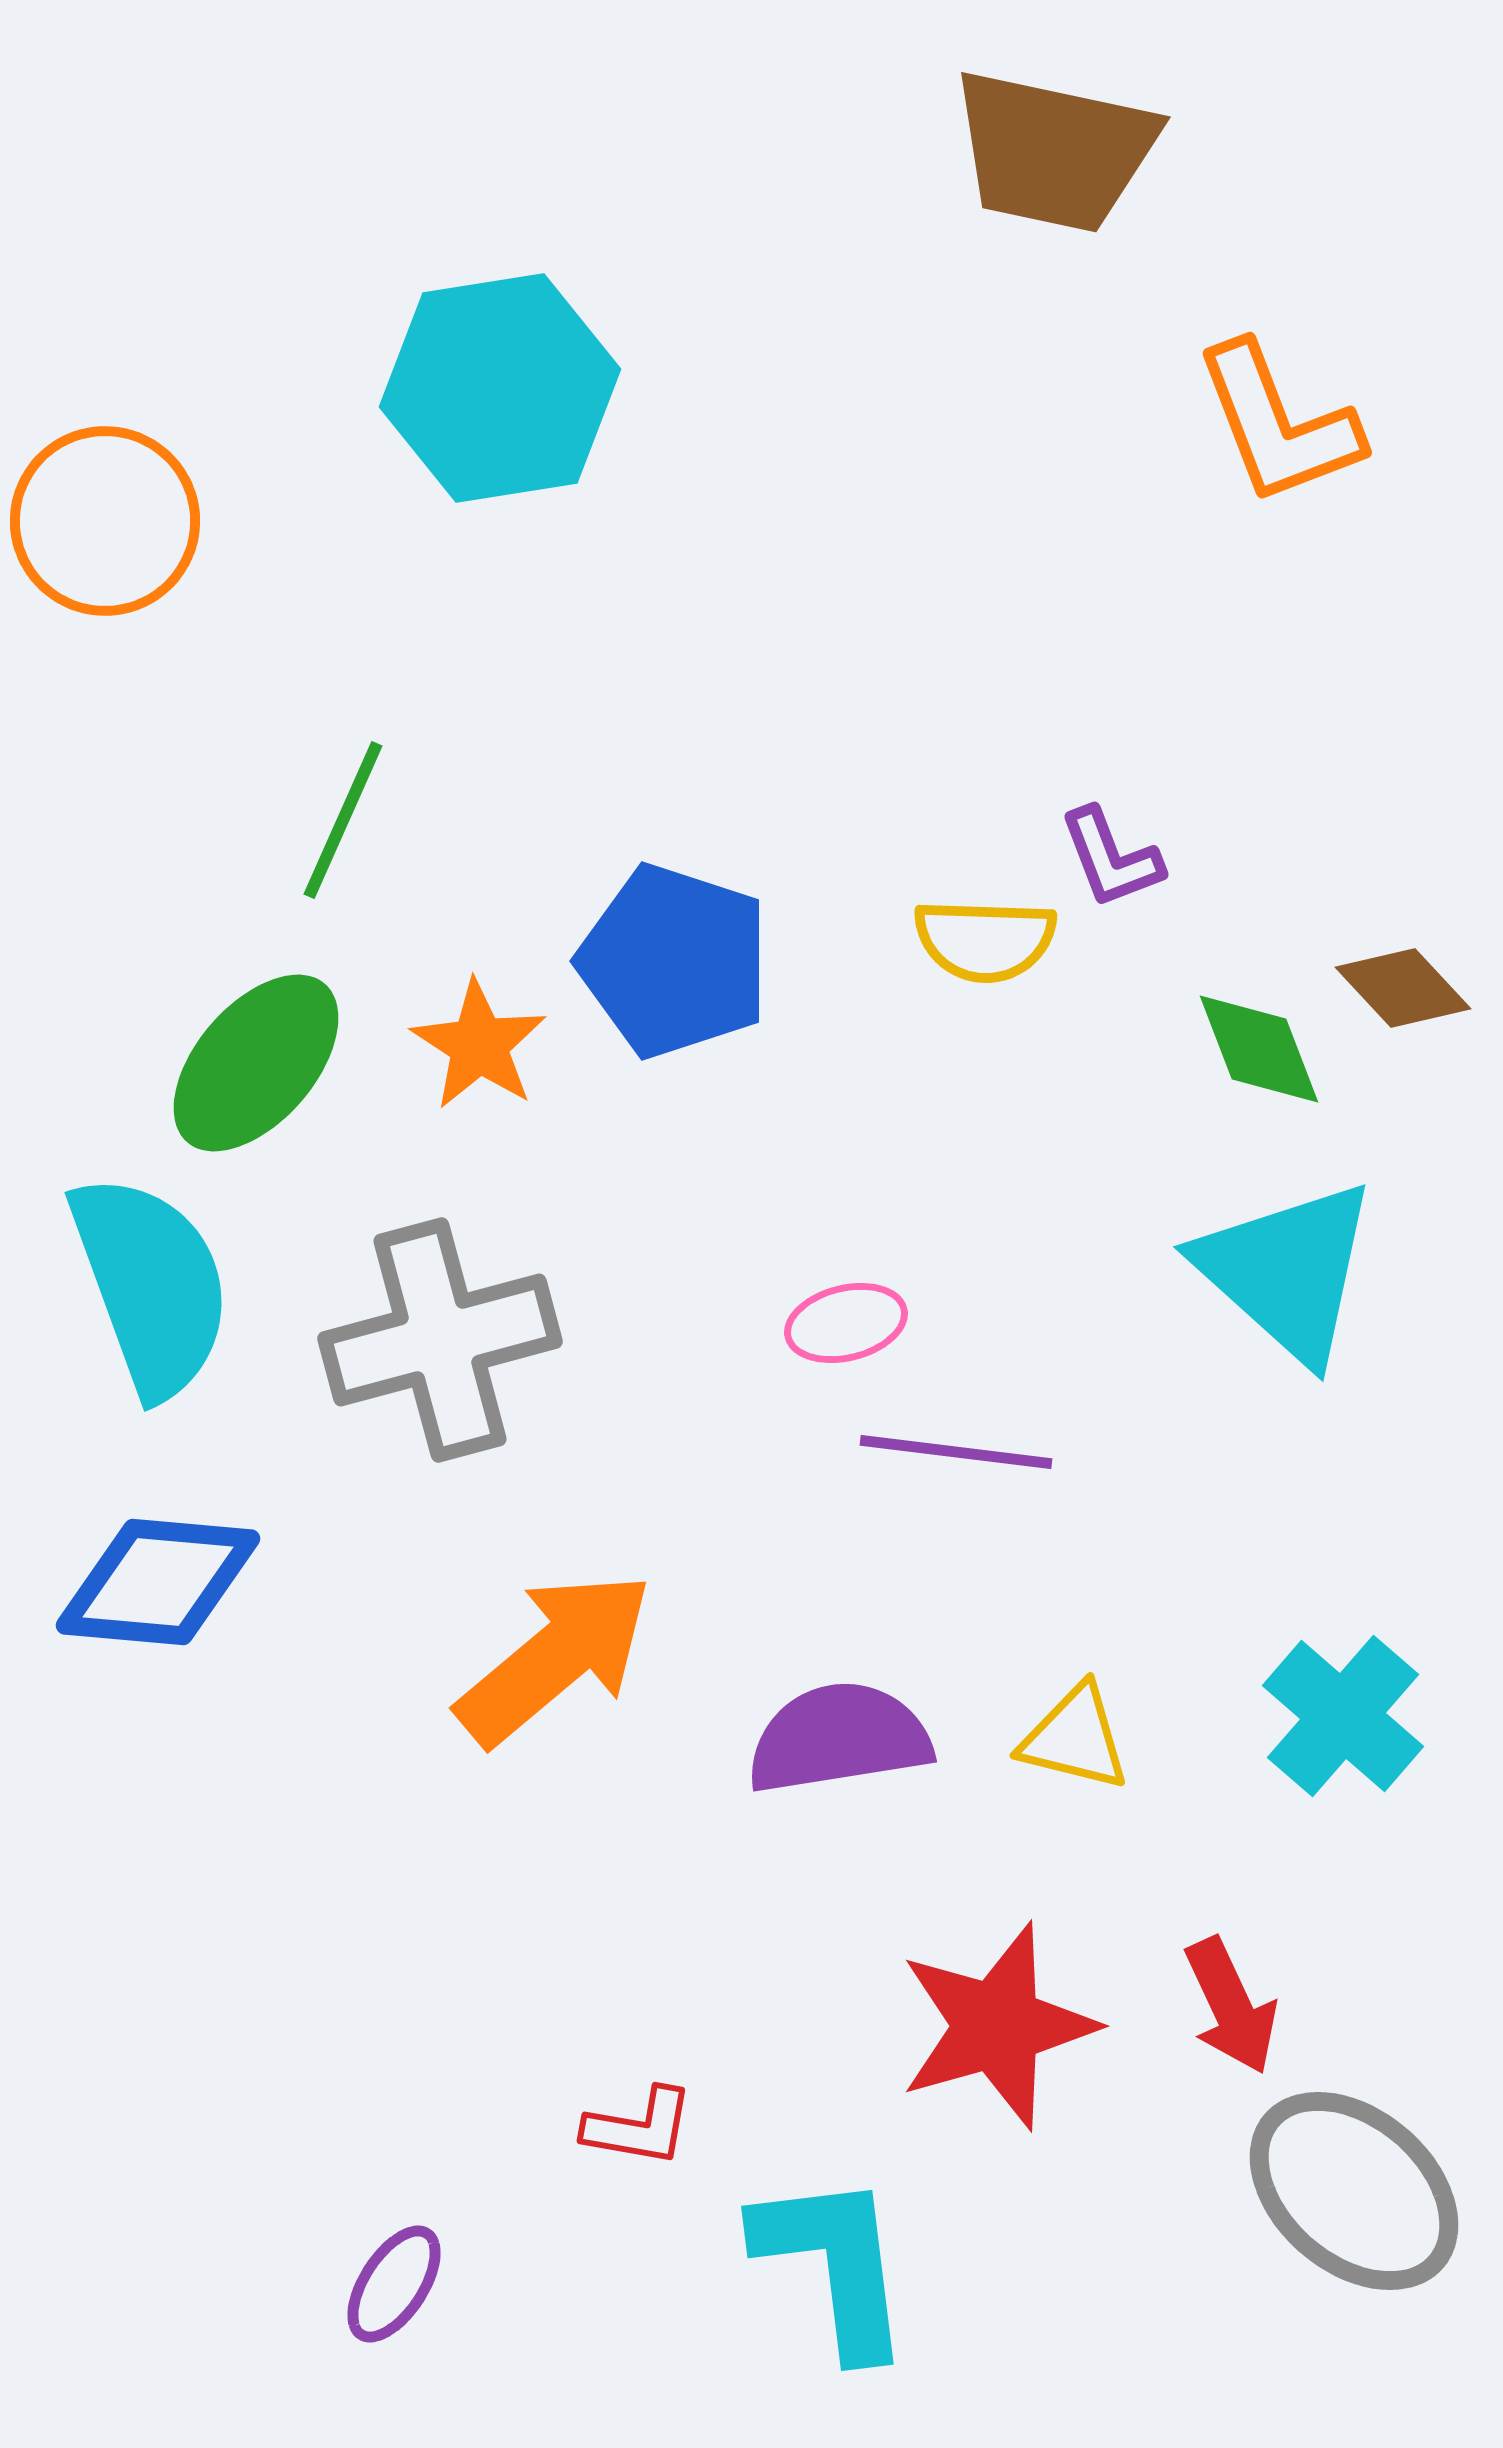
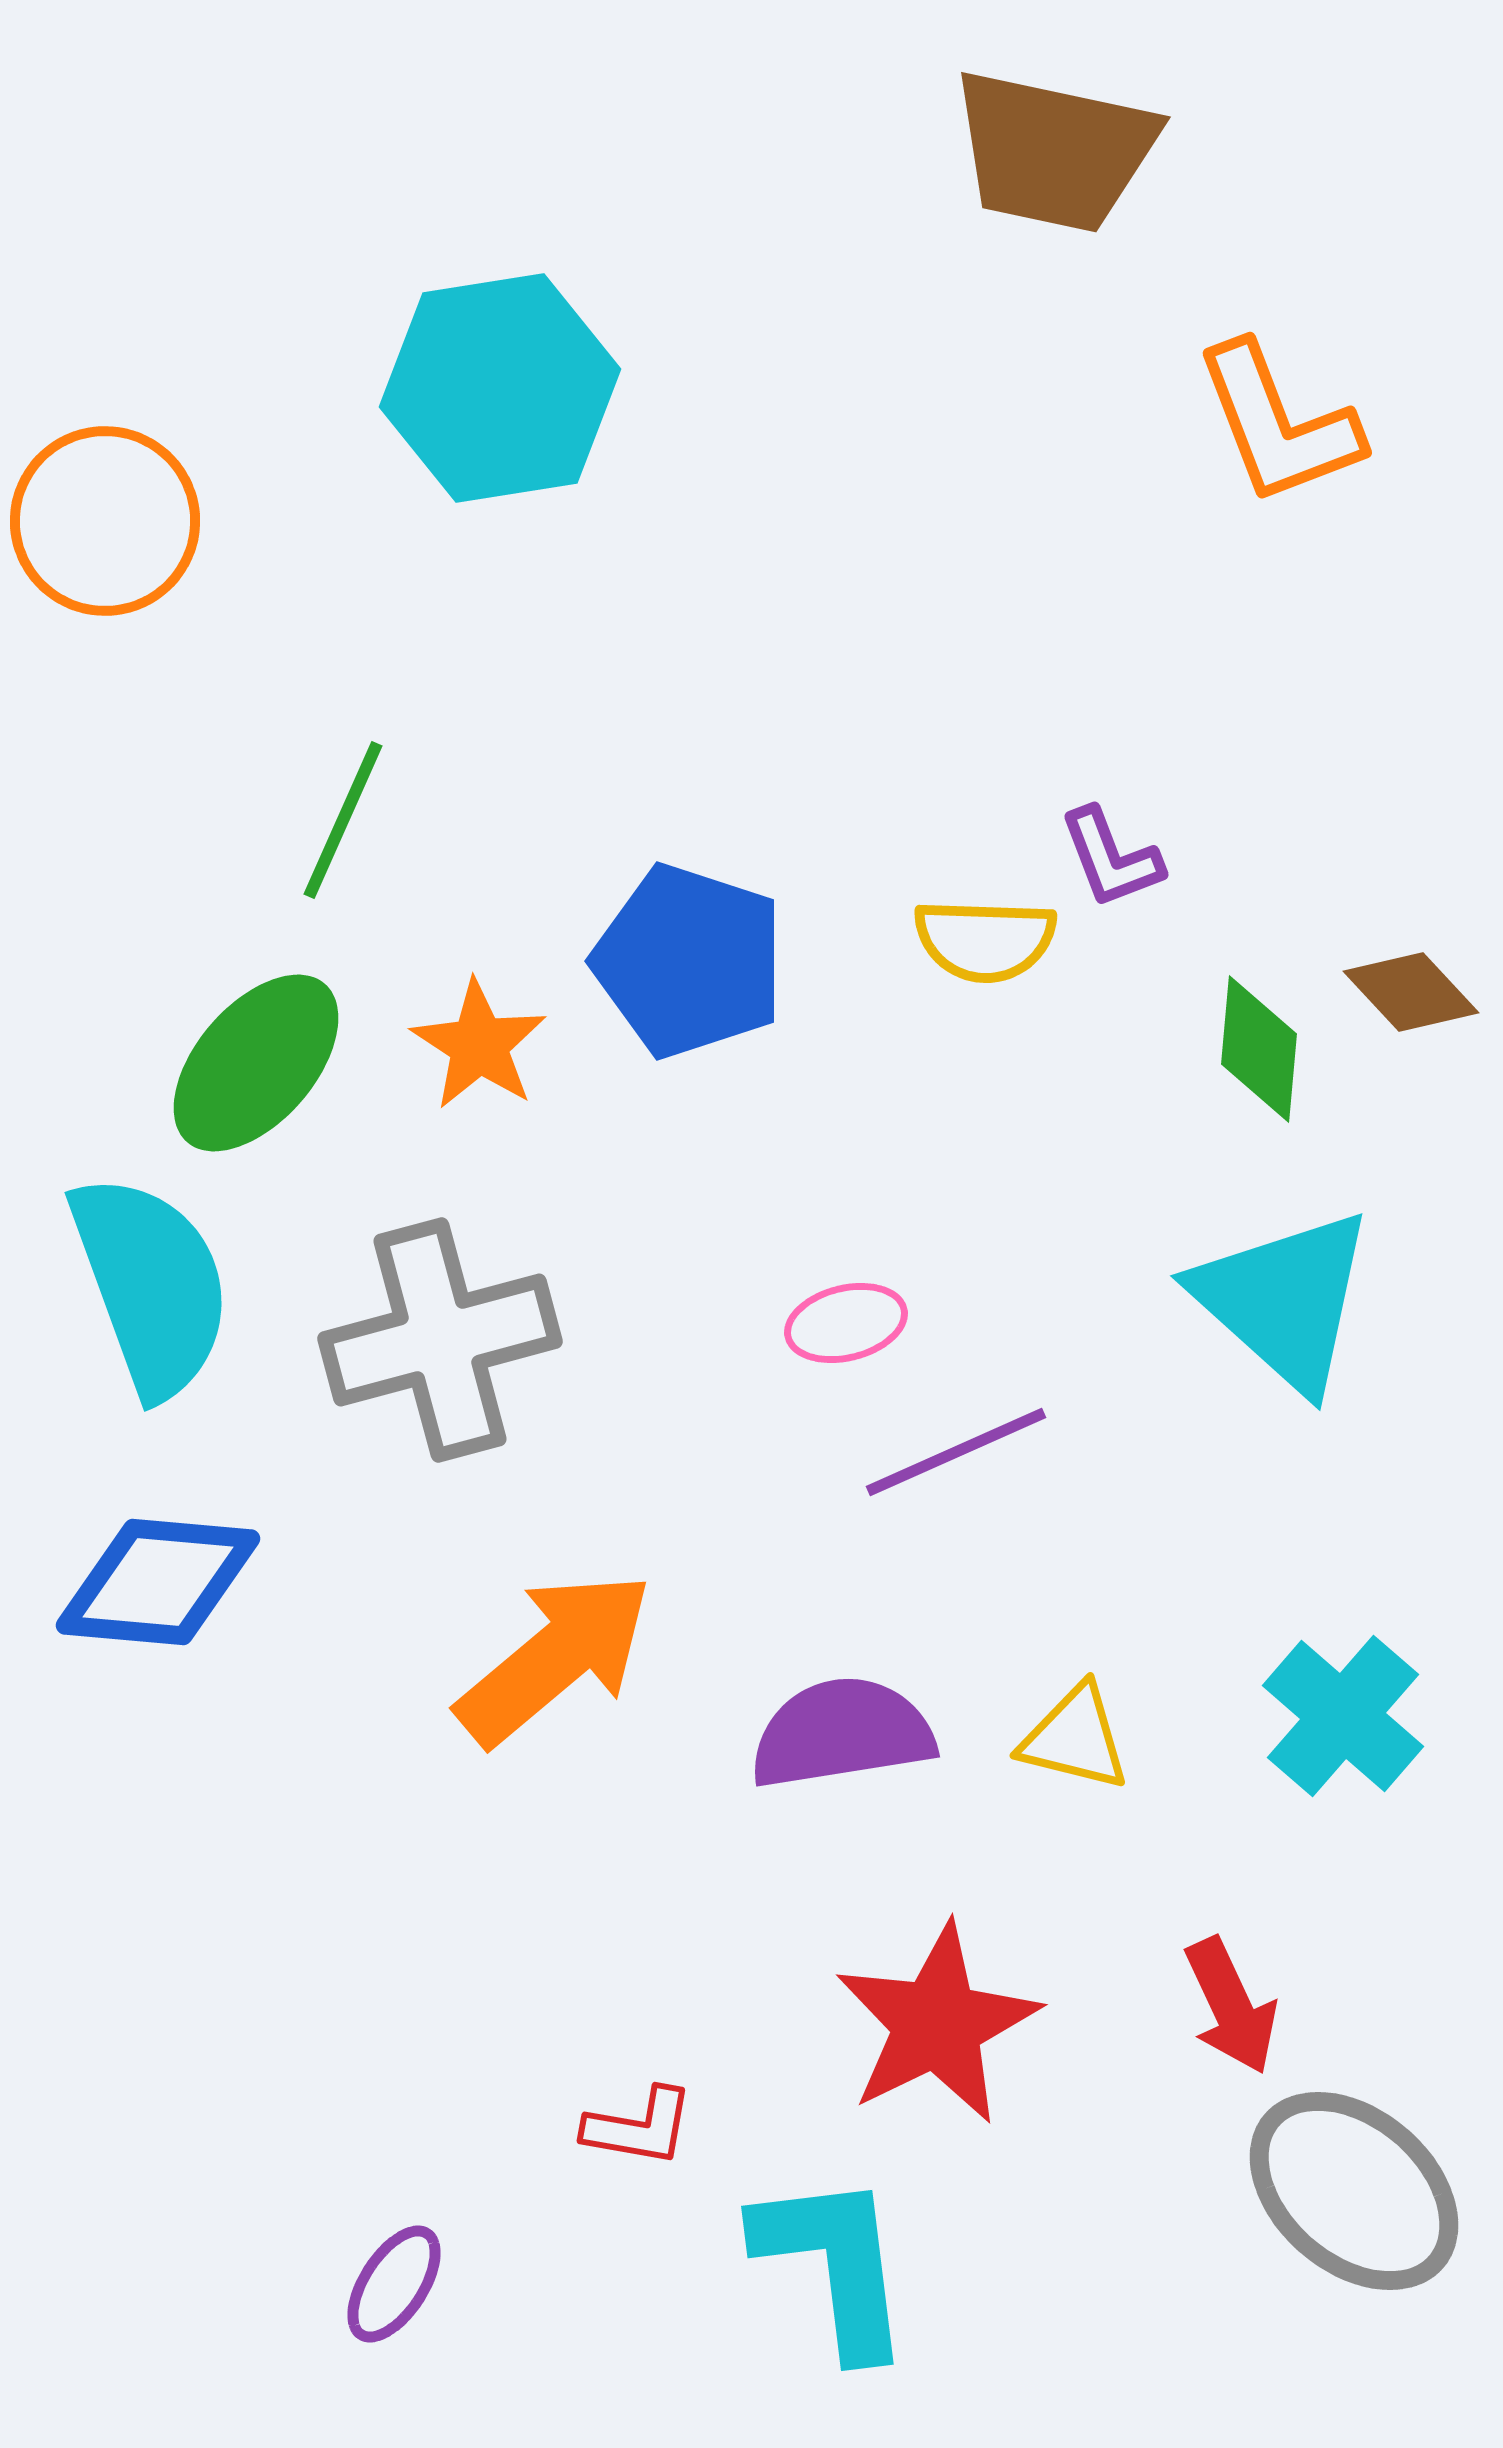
blue pentagon: moved 15 px right
brown diamond: moved 8 px right, 4 px down
green diamond: rotated 26 degrees clockwise
cyan triangle: moved 3 px left, 29 px down
purple line: rotated 31 degrees counterclockwise
purple semicircle: moved 3 px right, 5 px up
red star: moved 60 px left, 2 px up; rotated 10 degrees counterclockwise
